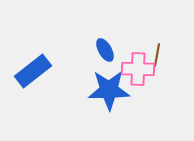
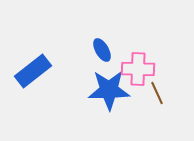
blue ellipse: moved 3 px left
brown line: moved 38 px down; rotated 35 degrees counterclockwise
